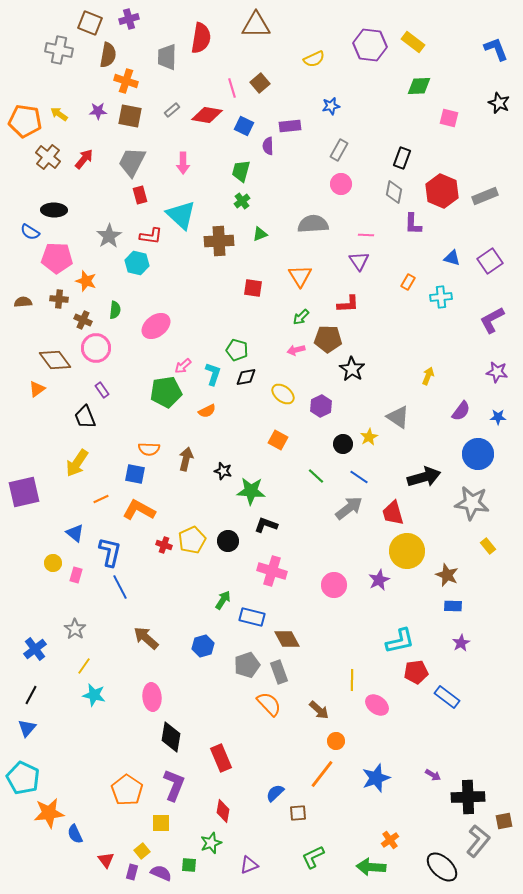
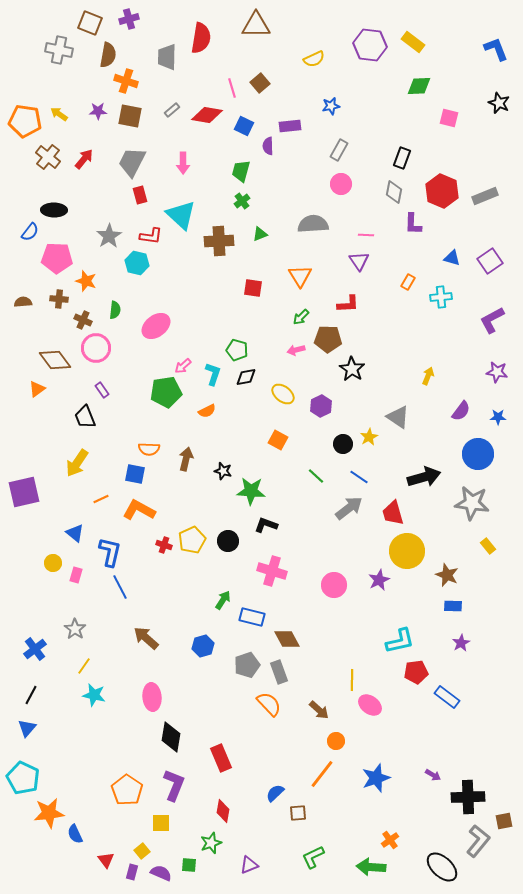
blue semicircle at (30, 232): rotated 84 degrees counterclockwise
pink ellipse at (377, 705): moved 7 px left
